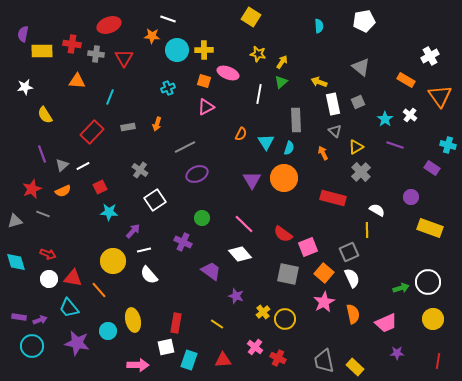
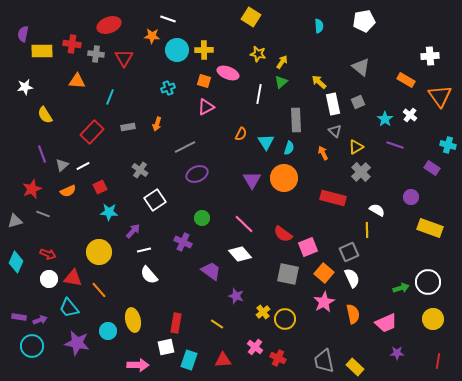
white cross at (430, 56): rotated 24 degrees clockwise
yellow arrow at (319, 82): rotated 21 degrees clockwise
orange semicircle at (63, 191): moved 5 px right
yellow circle at (113, 261): moved 14 px left, 9 px up
cyan diamond at (16, 262): rotated 40 degrees clockwise
